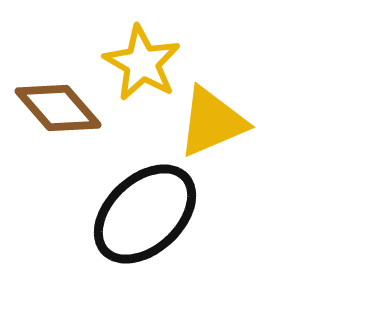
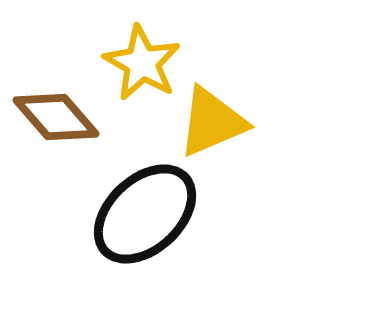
brown diamond: moved 2 px left, 9 px down
